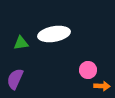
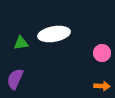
pink circle: moved 14 px right, 17 px up
